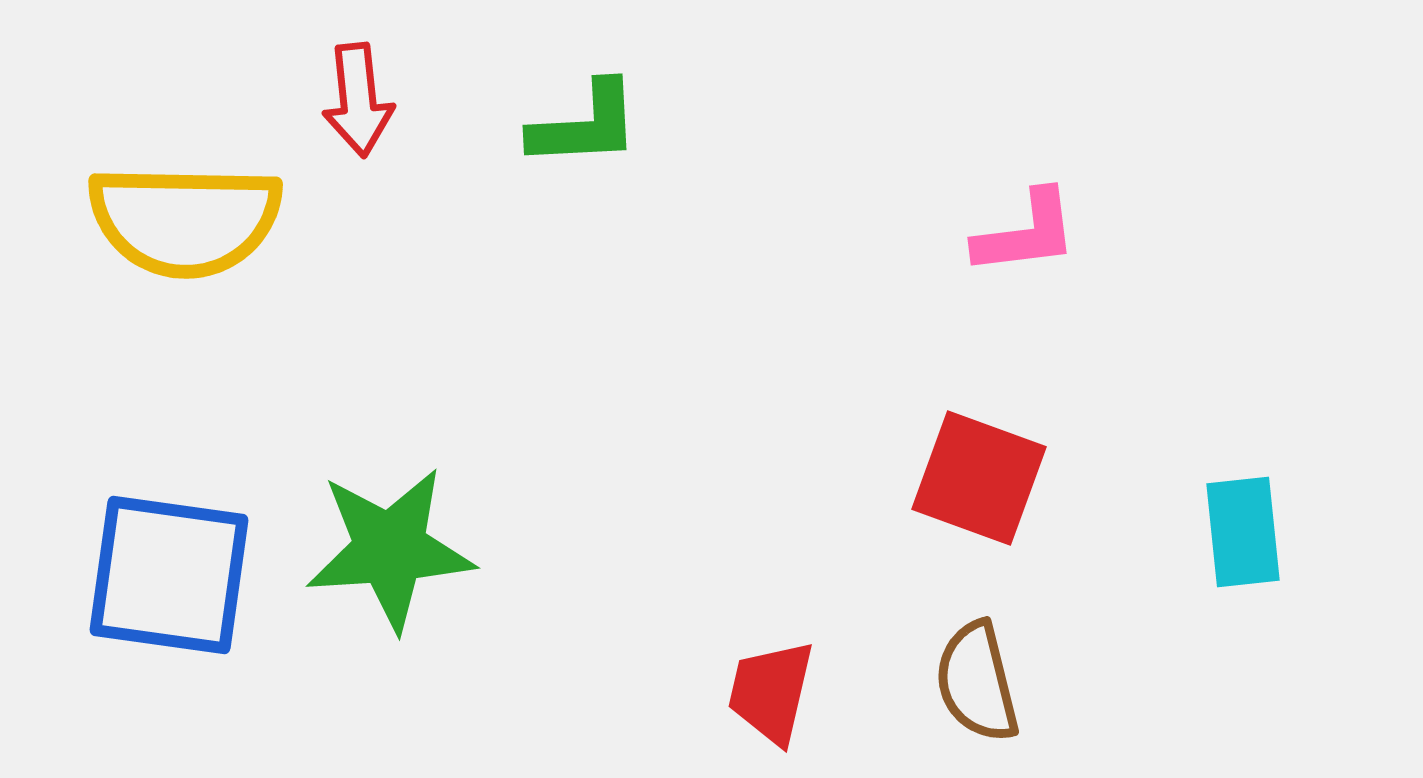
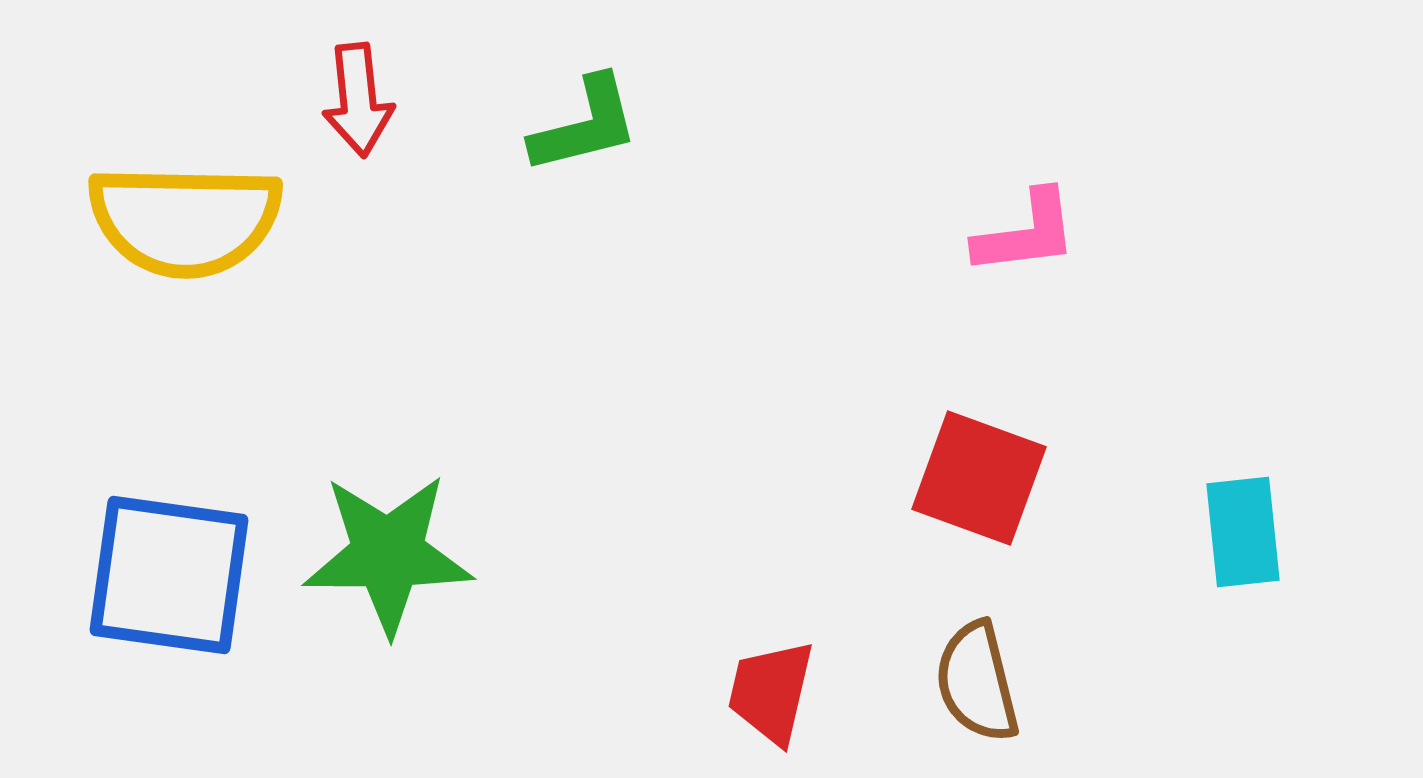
green L-shape: rotated 11 degrees counterclockwise
green star: moved 2 px left, 5 px down; rotated 4 degrees clockwise
